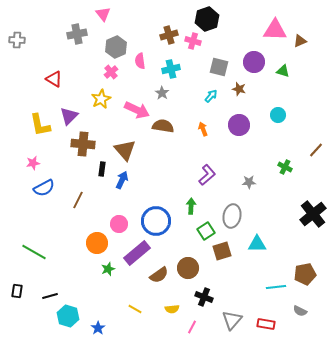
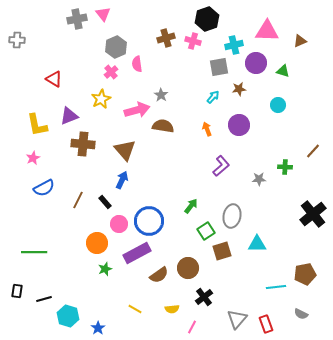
pink triangle at (275, 30): moved 8 px left, 1 px down
gray cross at (77, 34): moved 15 px up
brown cross at (169, 35): moved 3 px left, 3 px down
pink semicircle at (140, 61): moved 3 px left, 3 px down
purple circle at (254, 62): moved 2 px right, 1 px down
gray square at (219, 67): rotated 24 degrees counterclockwise
cyan cross at (171, 69): moved 63 px right, 24 px up
brown star at (239, 89): rotated 24 degrees counterclockwise
gray star at (162, 93): moved 1 px left, 2 px down
cyan arrow at (211, 96): moved 2 px right, 1 px down
pink arrow at (137, 110): rotated 40 degrees counterclockwise
cyan circle at (278, 115): moved 10 px up
purple triangle at (69, 116): rotated 24 degrees clockwise
yellow L-shape at (40, 125): moved 3 px left
orange arrow at (203, 129): moved 4 px right
brown line at (316, 150): moved 3 px left, 1 px down
pink star at (33, 163): moved 5 px up; rotated 16 degrees counterclockwise
green cross at (285, 167): rotated 24 degrees counterclockwise
black rectangle at (102, 169): moved 3 px right, 33 px down; rotated 48 degrees counterclockwise
purple L-shape at (207, 175): moved 14 px right, 9 px up
gray star at (249, 182): moved 10 px right, 3 px up
green arrow at (191, 206): rotated 35 degrees clockwise
blue circle at (156, 221): moved 7 px left
green line at (34, 252): rotated 30 degrees counterclockwise
purple rectangle at (137, 253): rotated 12 degrees clockwise
green star at (108, 269): moved 3 px left
black line at (50, 296): moved 6 px left, 3 px down
black cross at (204, 297): rotated 30 degrees clockwise
gray semicircle at (300, 311): moved 1 px right, 3 px down
gray triangle at (232, 320): moved 5 px right, 1 px up
red rectangle at (266, 324): rotated 60 degrees clockwise
